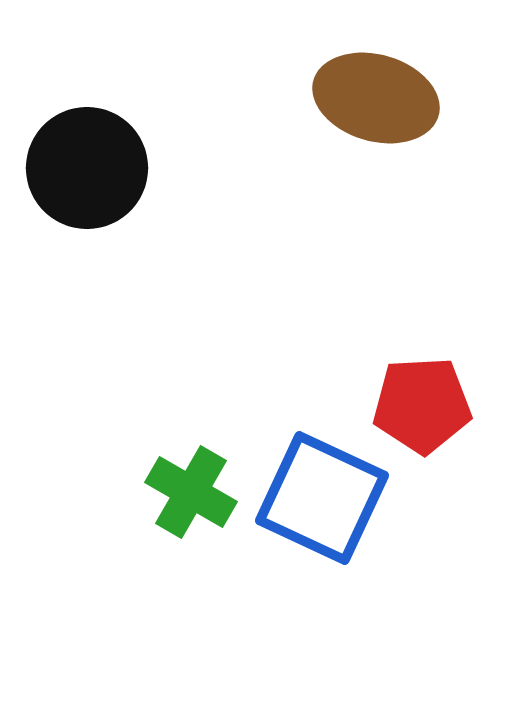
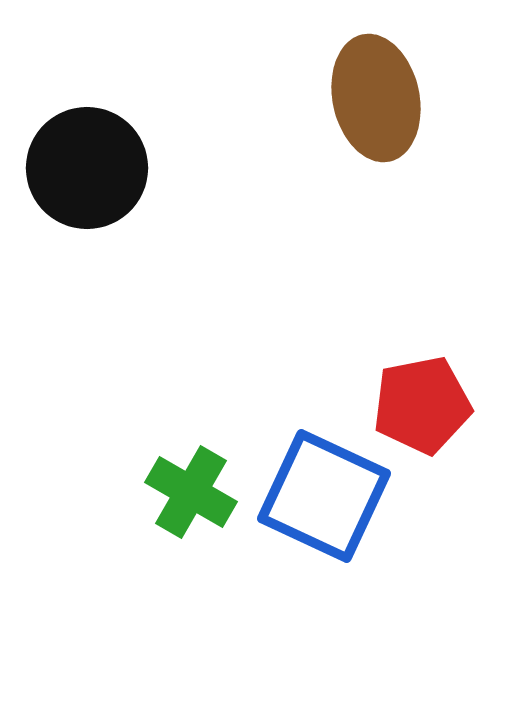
brown ellipse: rotated 62 degrees clockwise
red pentagon: rotated 8 degrees counterclockwise
blue square: moved 2 px right, 2 px up
